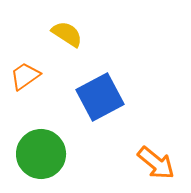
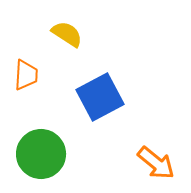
orange trapezoid: moved 1 px right, 1 px up; rotated 128 degrees clockwise
